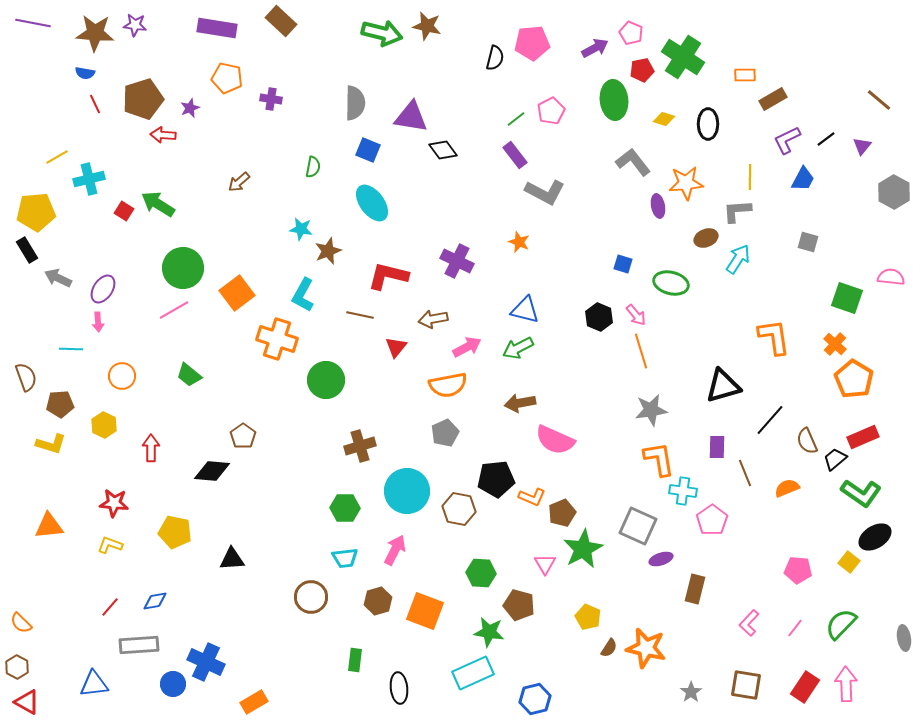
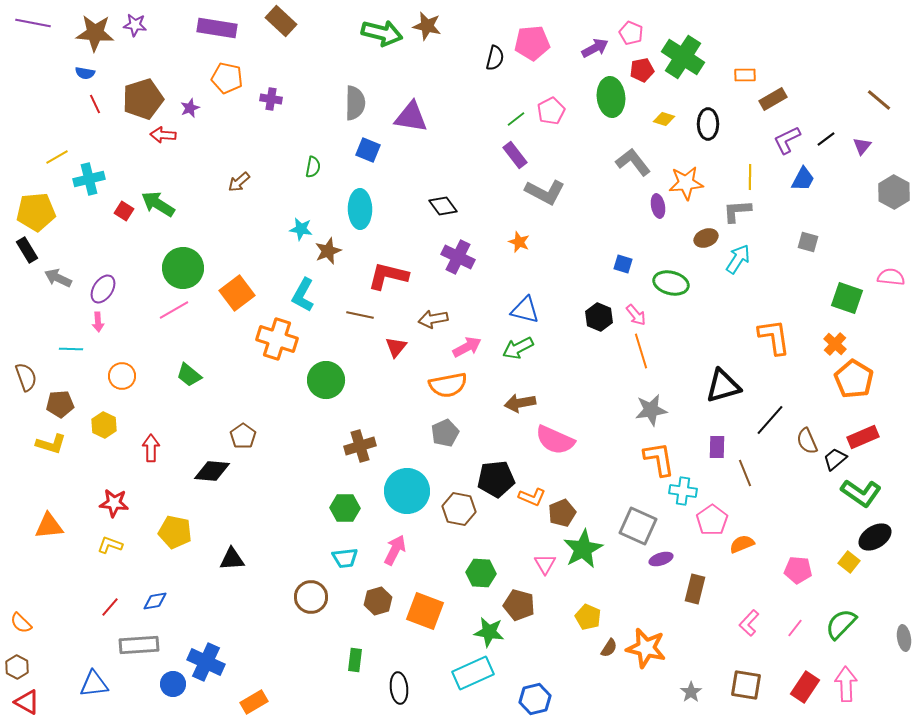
green ellipse at (614, 100): moved 3 px left, 3 px up
black diamond at (443, 150): moved 56 px down
cyan ellipse at (372, 203): moved 12 px left, 6 px down; rotated 36 degrees clockwise
purple cross at (457, 261): moved 1 px right, 4 px up
orange semicircle at (787, 488): moved 45 px left, 56 px down
